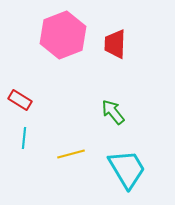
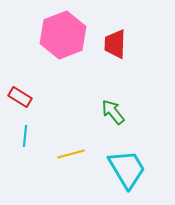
red rectangle: moved 3 px up
cyan line: moved 1 px right, 2 px up
